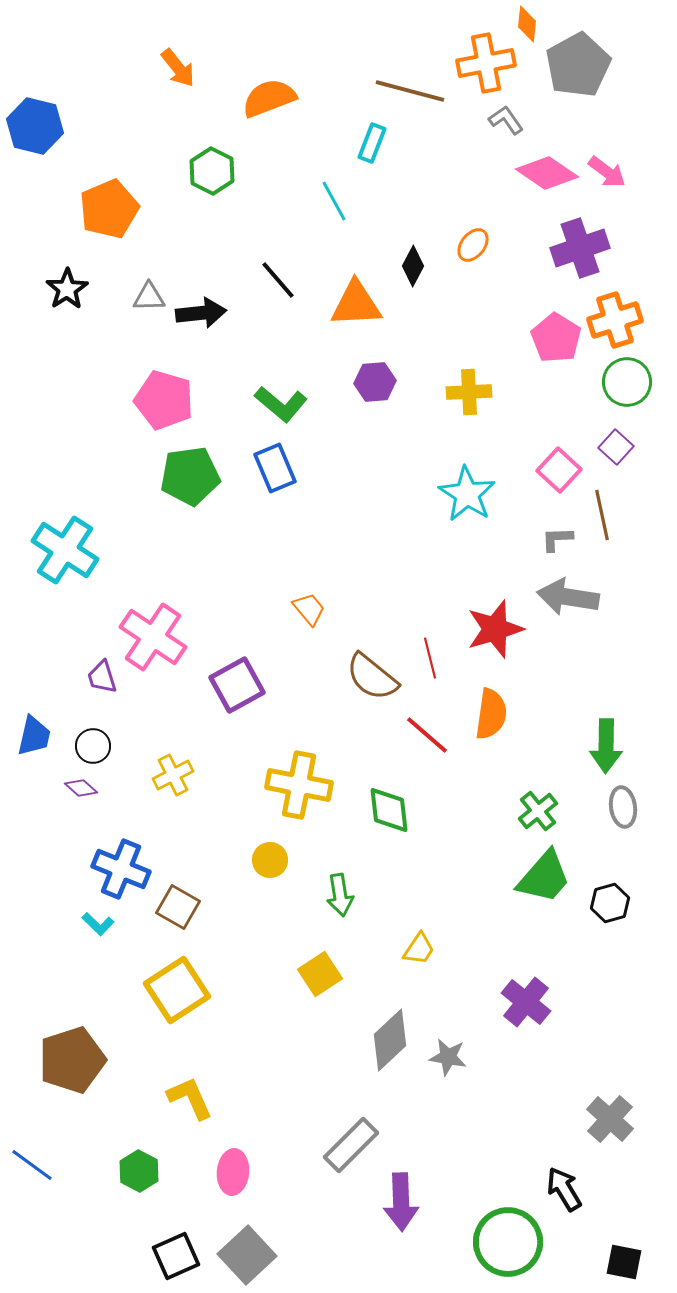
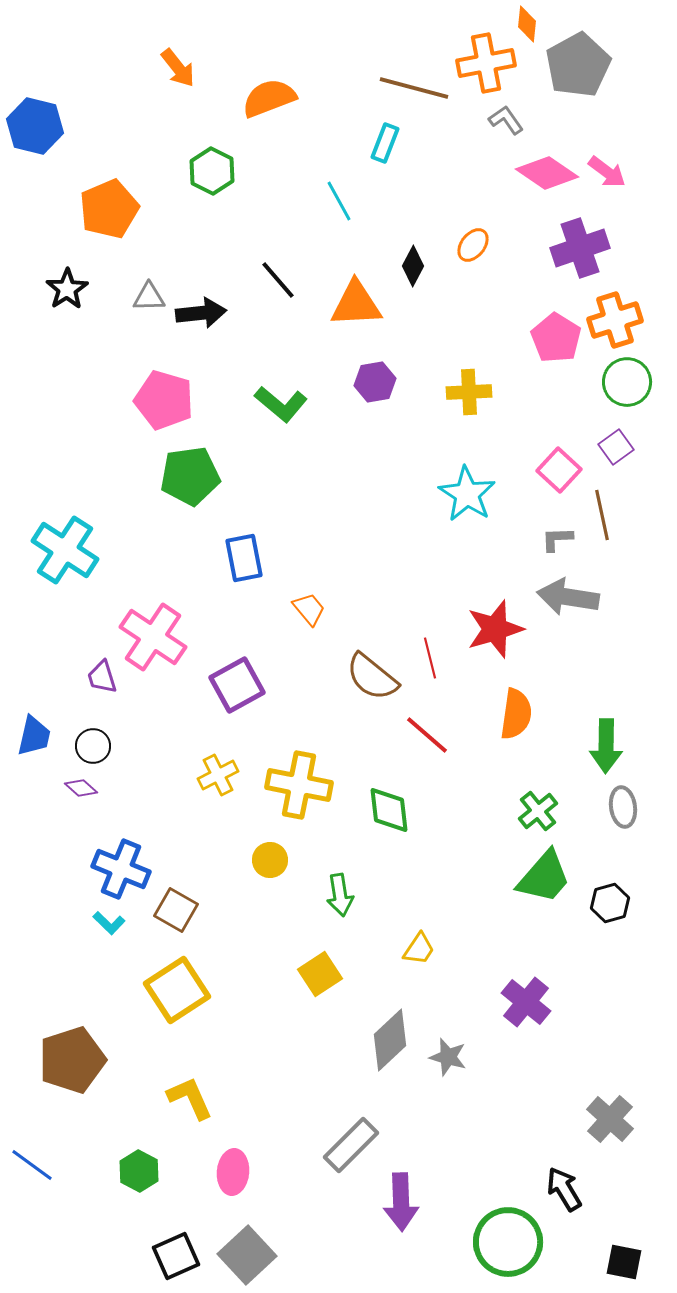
brown line at (410, 91): moved 4 px right, 3 px up
cyan rectangle at (372, 143): moved 13 px right
cyan line at (334, 201): moved 5 px right
purple hexagon at (375, 382): rotated 6 degrees counterclockwise
purple square at (616, 447): rotated 12 degrees clockwise
blue rectangle at (275, 468): moved 31 px left, 90 px down; rotated 12 degrees clockwise
orange semicircle at (491, 714): moved 25 px right
yellow cross at (173, 775): moved 45 px right
brown square at (178, 907): moved 2 px left, 3 px down
cyan L-shape at (98, 924): moved 11 px right, 1 px up
gray star at (448, 1057): rotated 6 degrees clockwise
